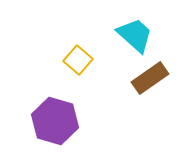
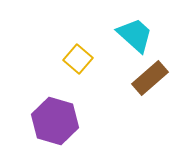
yellow square: moved 1 px up
brown rectangle: rotated 6 degrees counterclockwise
